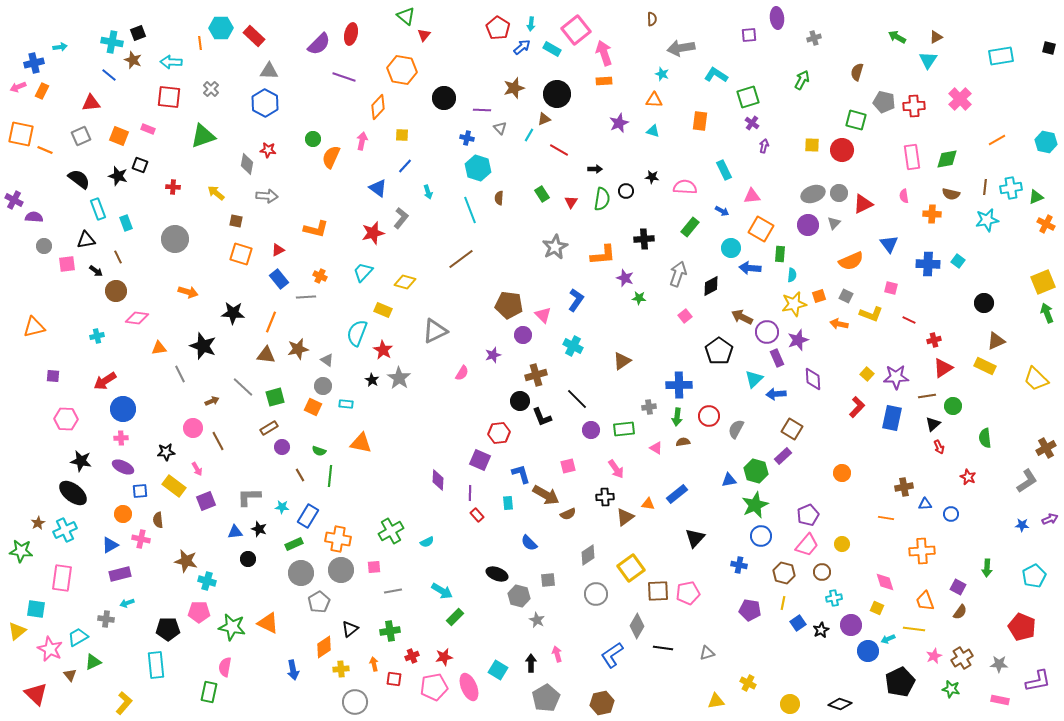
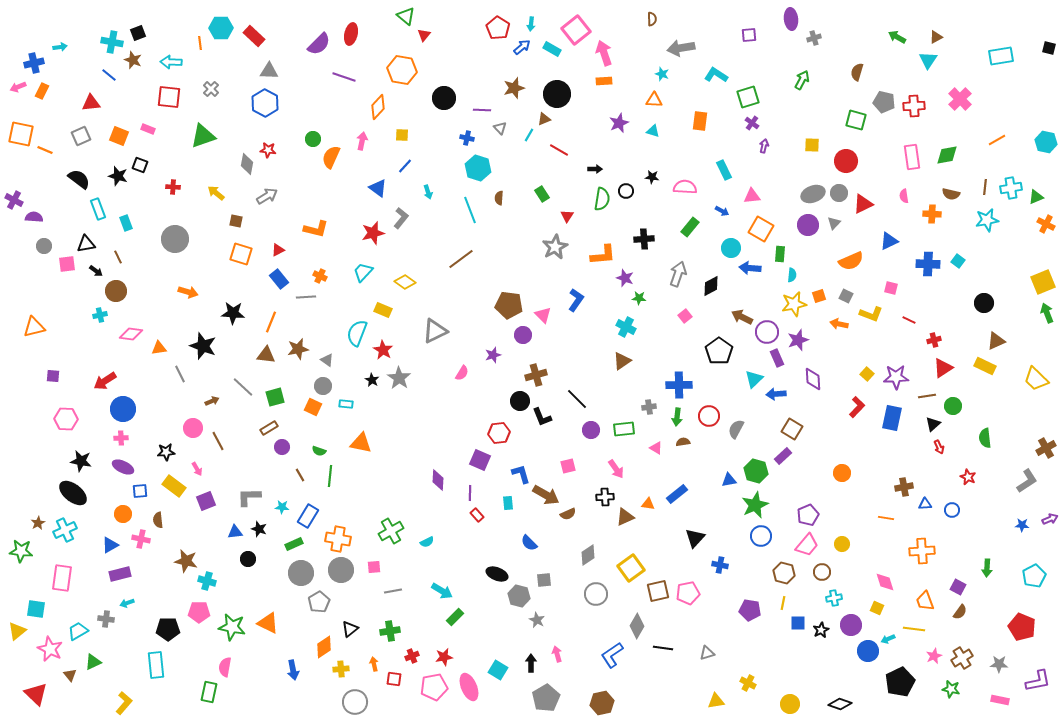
purple ellipse at (777, 18): moved 14 px right, 1 px down
red circle at (842, 150): moved 4 px right, 11 px down
green diamond at (947, 159): moved 4 px up
gray arrow at (267, 196): rotated 35 degrees counterclockwise
red triangle at (571, 202): moved 4 px left, 14 px down
black triangle at (86, 240): moved 4 px down
blue triangle at (889, 244): moved 3 px up; rotated 42 degrees clockwise
yellow diamond at (405, 282): rotated 20 degrees clockwise
pink diamond at (137, 318): moved 6 px left, 16 px down
cyan cross at (97, 336): moved 3 px right, 21 px up
cyan cross at (573, 346): moved 53 px right, 19 px up
blue circle at (951, 514): moved 1 px right, 4 px up
brown triangle at (625, 517): rotated 12 degrees clockwise
blue cross at (739, 565): moved 19 px left
gray square at (548, 580): moved 4 px left
brown square at (658, 591): rotated 10 degrees counterclockwise
blue square at (798, 623): rotated 35 degrees clockwise
cyan trapezoid at (78, 637): moved 6 px up
